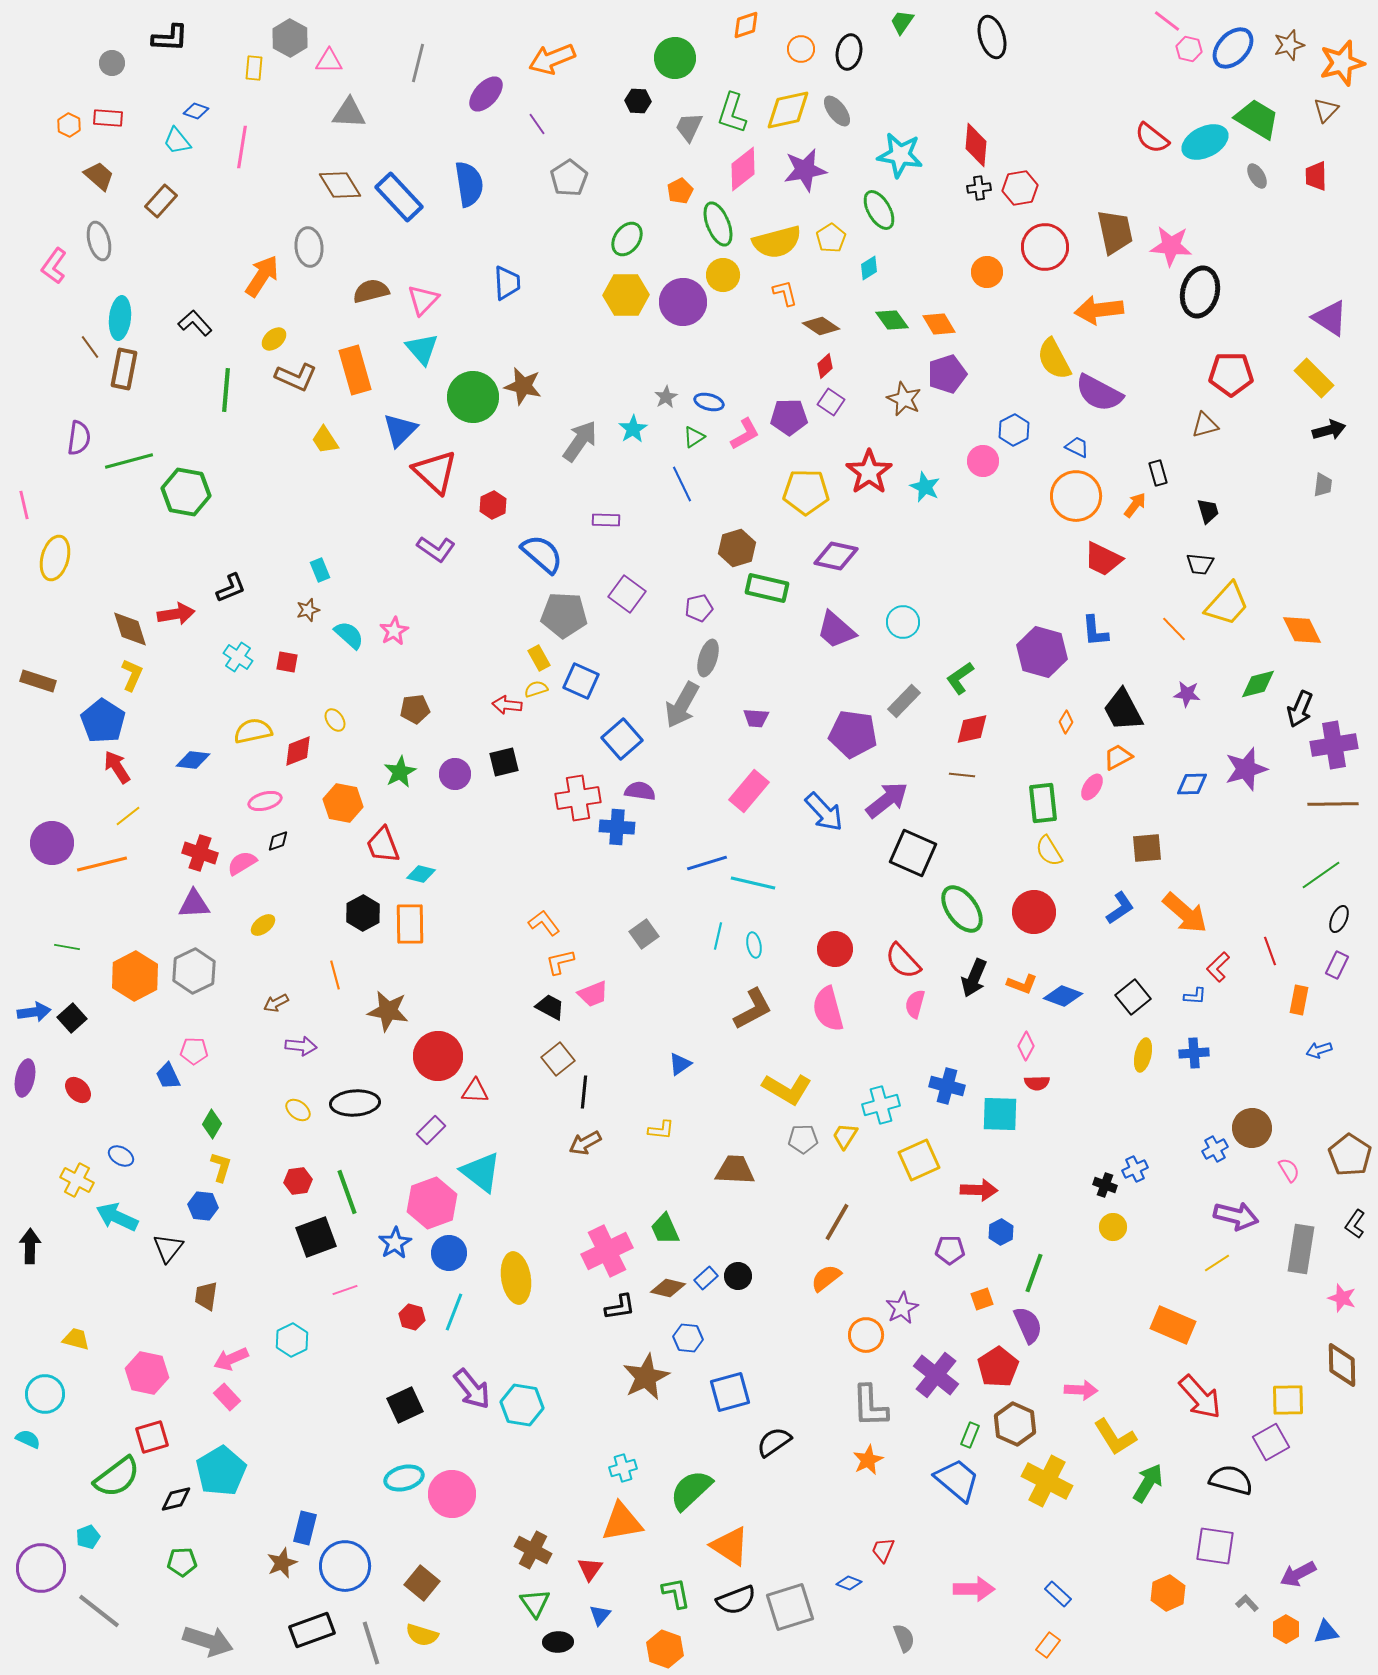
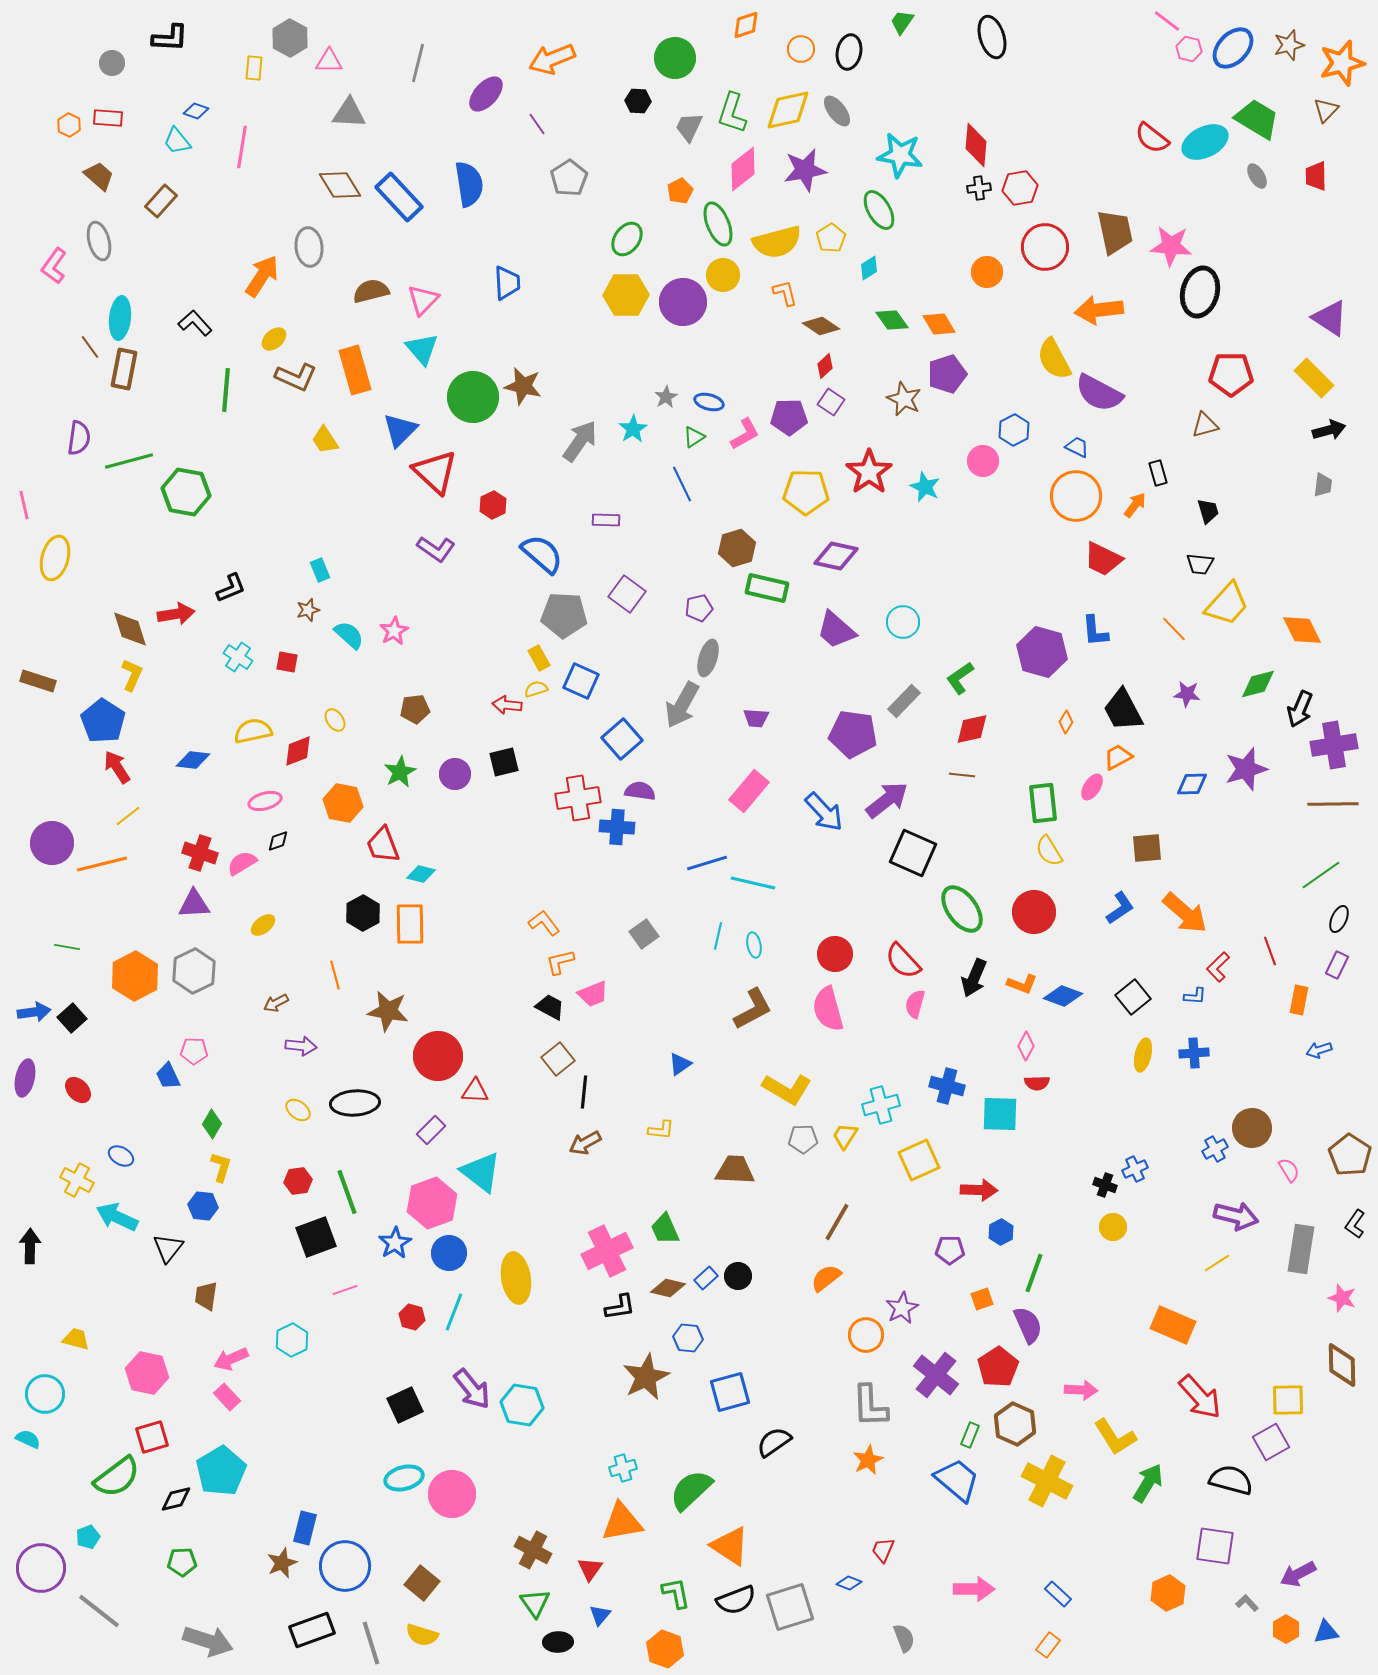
red circle at (835, 949): moved 5 px down
